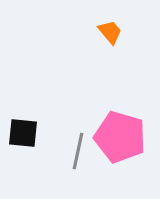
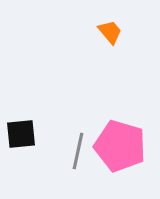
black square: moved 2 px left, 1 px down; rotated 12 degrees counterclockwise
pink pentagon: moved 9 px down
